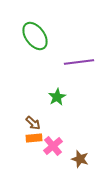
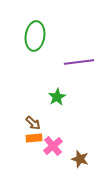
green ellipse: rotated 44 degrees clockwise
